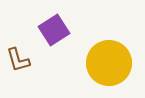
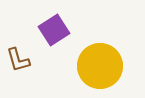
yellow circle: moved 9 px left, 3 px down
